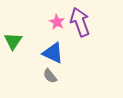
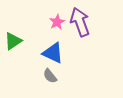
pink star: rotated 14 degrees clockwise
green triangle: rotated 24 degrees clockwise
